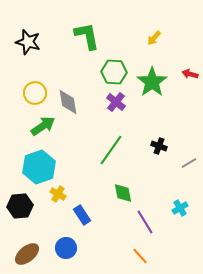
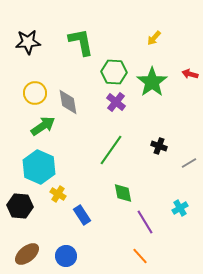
green L-shape: moved 6 px left, 6 px down
black star: rotated 20 degrees counterclockwise
cyan hexagon: rotated 16 degrees counterclockwise
black hexagon: rotated 10 degrees clockwise
blue circle: moved 8 px down
